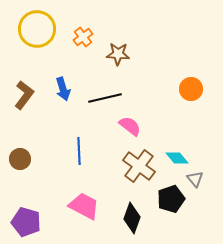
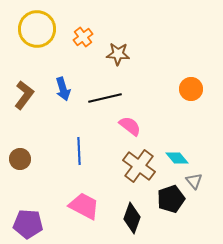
gray triangle: moved 1 px left, 2 px down
purple pentagon: moved 2 px right, 2 px down; rotated 12 degrees counterclockwise
